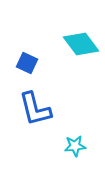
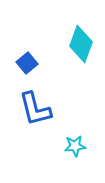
cyan diamond: rotated 57 degrees clockwise
blue square: rotated 25 degrees clockwise
